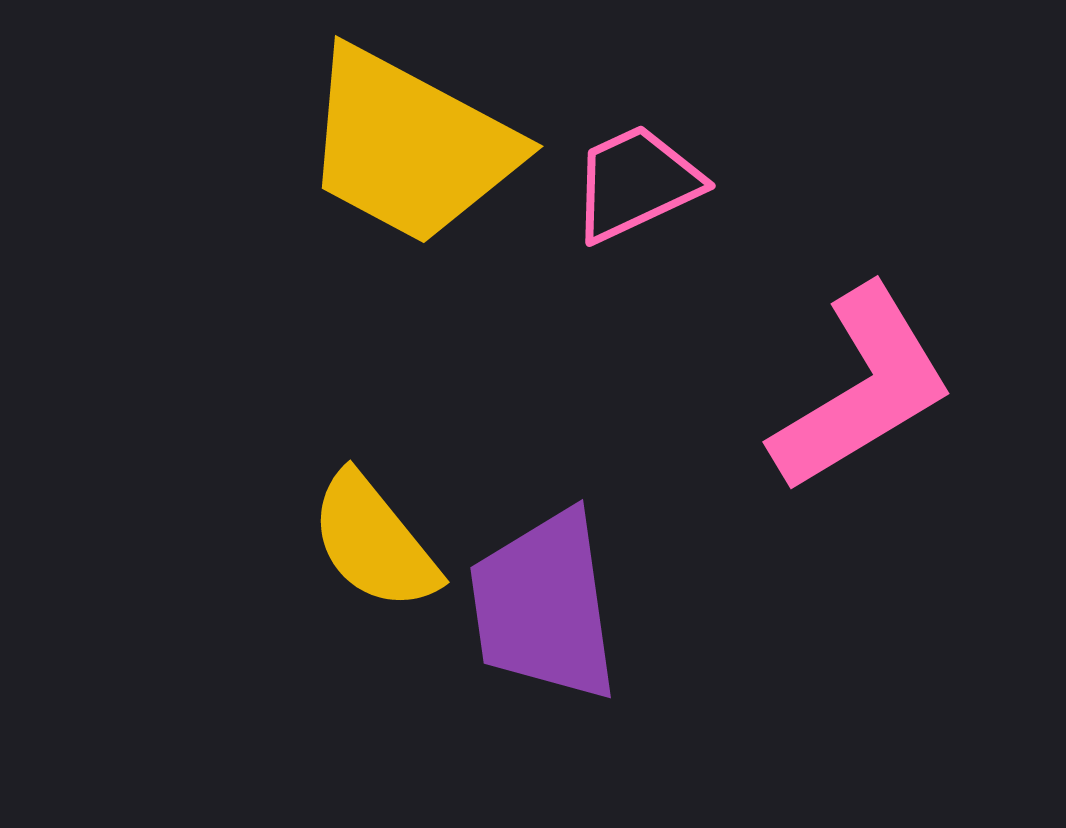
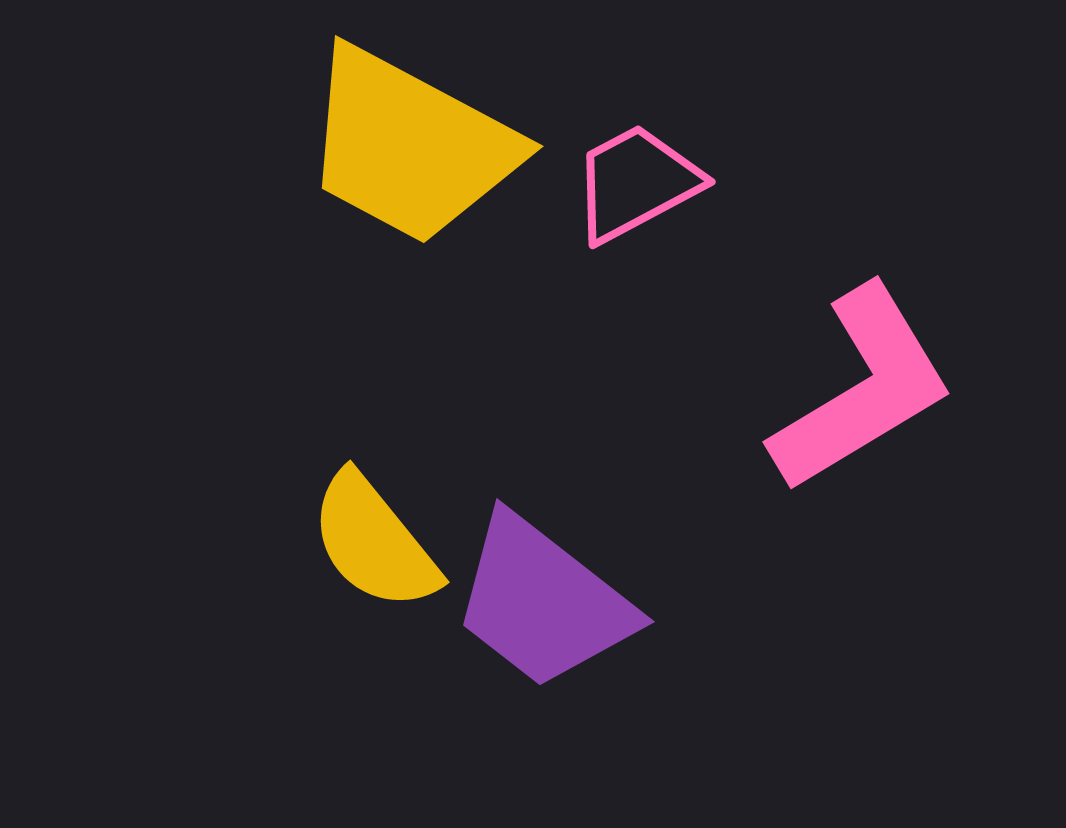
pink trapezoid: rotated 3 degrees counterclockwise
purple trapezoid: moved 1 px left, 4 px up; rotated 44 degrees counterclockwise
